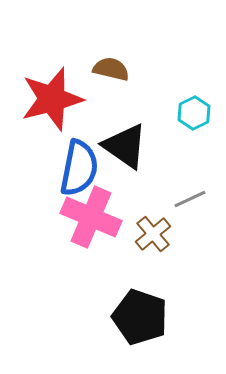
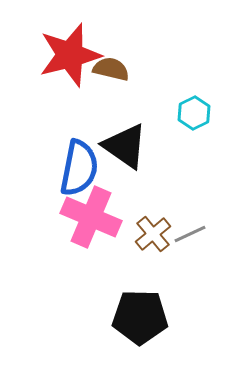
red star: moved 18 px right, 44 px up
gray line: moved 35 px down
black pentagon: rotated 18 degrees counterclockwise
